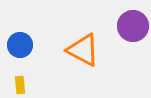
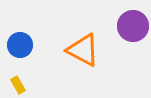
yellow rectangle: moved 2 px left; rotated 24 degrees counterclockwise
